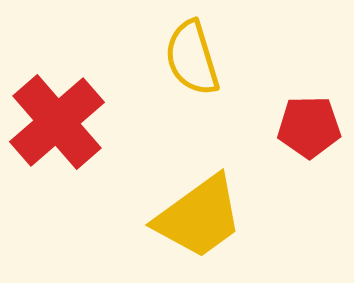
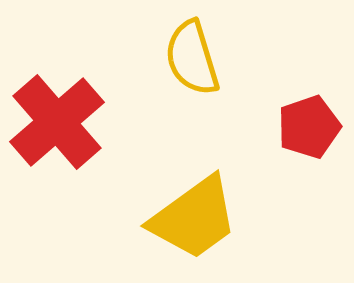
red pentagon: rotated 18 degrees counterclockwise
yellow trapezoid: moved 5 px left, 1 px down
